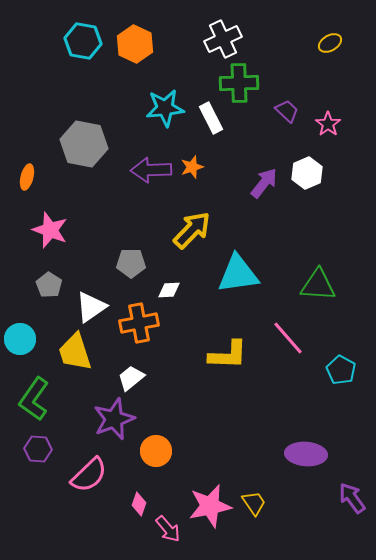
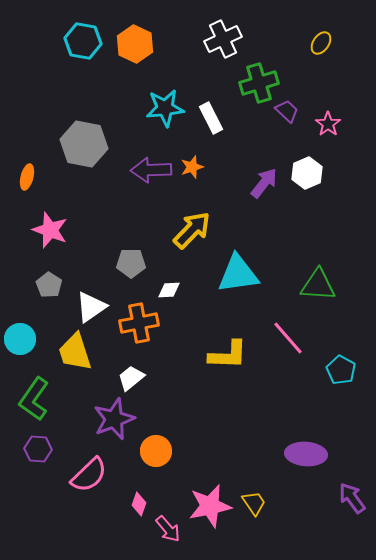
yellow ellipse at (330, 43): moved 9 px left; rotated 25 degrees counterclockwise
green cross at (239, 83): moved 20 px right; rotated 15 degrees counterclockwise
